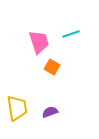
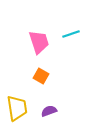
orange square: moved 11 px left, 9 px down
purple semicircle: moved 1 px left, 1 px up
